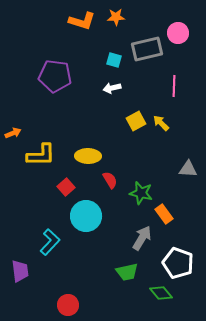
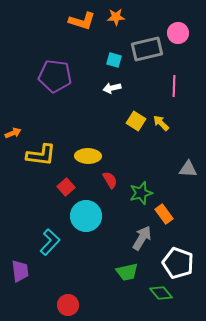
yellow square: rotated 30 degrees counterclockwise
yellow L-shape: rotated 8 degrees clockwise
green star: rotated 30 degrees counterclockwise
